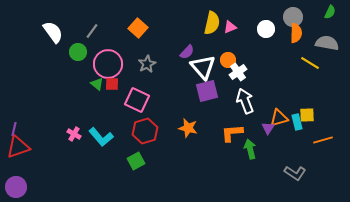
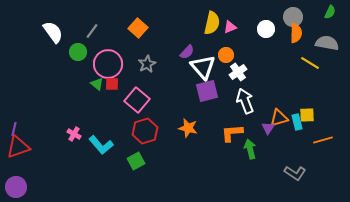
orange circle: moved 2 px left, 5 px up
pink square: rotated 15 degrees clockwise
cyan L-shape: moved 8 px down
